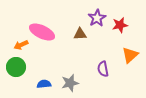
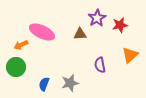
purple semicircle: moved 3 px left, 4 px up
blue semicircle: rotated 64 degrees counterclockwise
